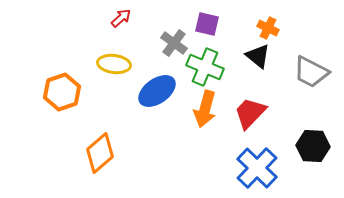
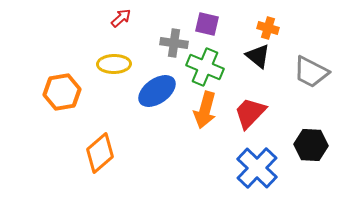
orange cross: rotated 10 degrees counterclockwise
gray cross: rotated 28 degrees counterclockwise
yellow ellipse: rotated 8 degrees counterclockwise
orange hexagon: rotated 9 degrees clockwise
orange arrow: moved 1 px down
black hexagon: moved 2 px left, 1 px up
